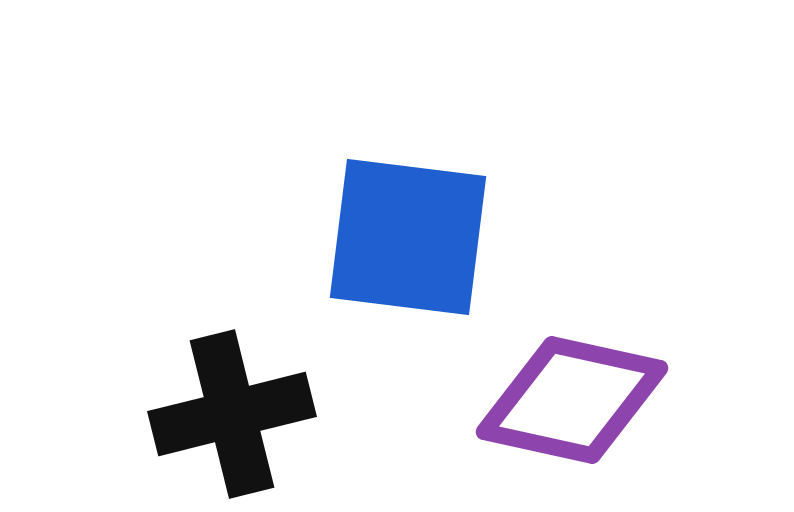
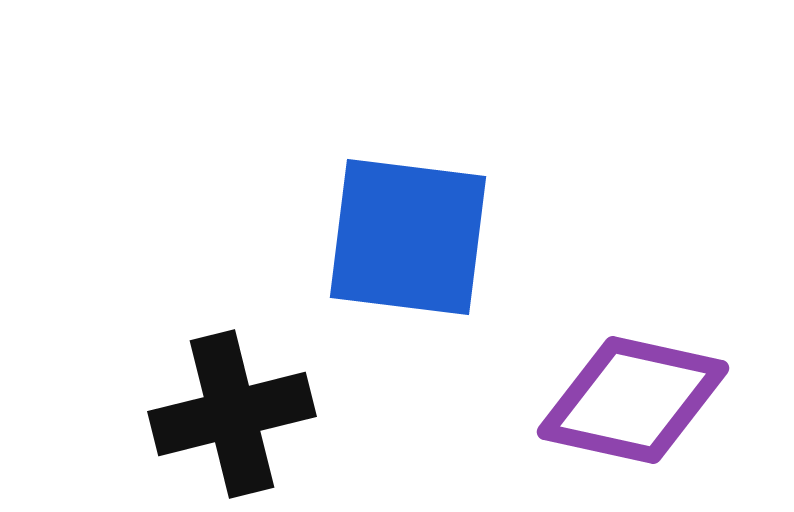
purple diamond: moved 61 px right
